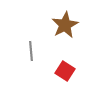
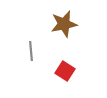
brown star: moved 1 px left, 1 px up; rotated 16 degrees clockwise
